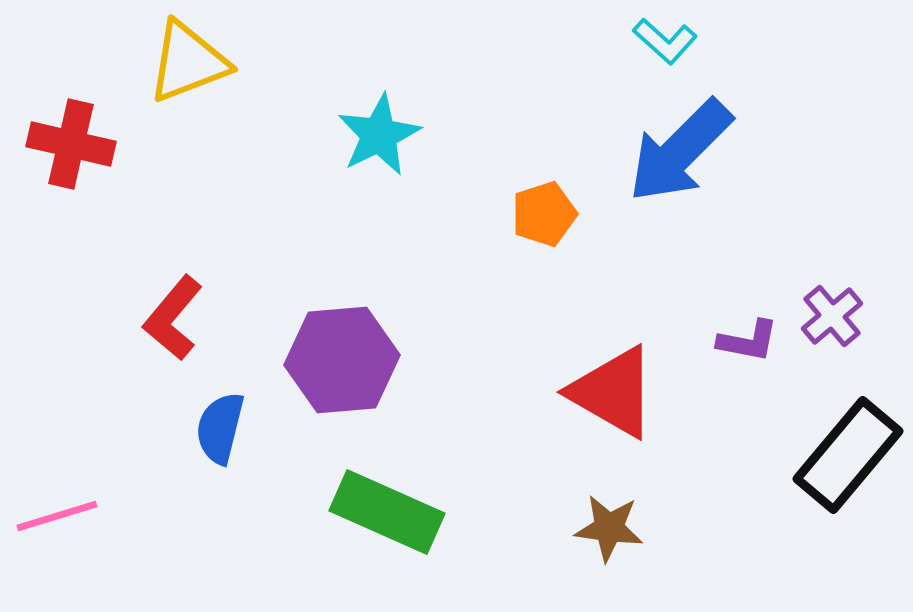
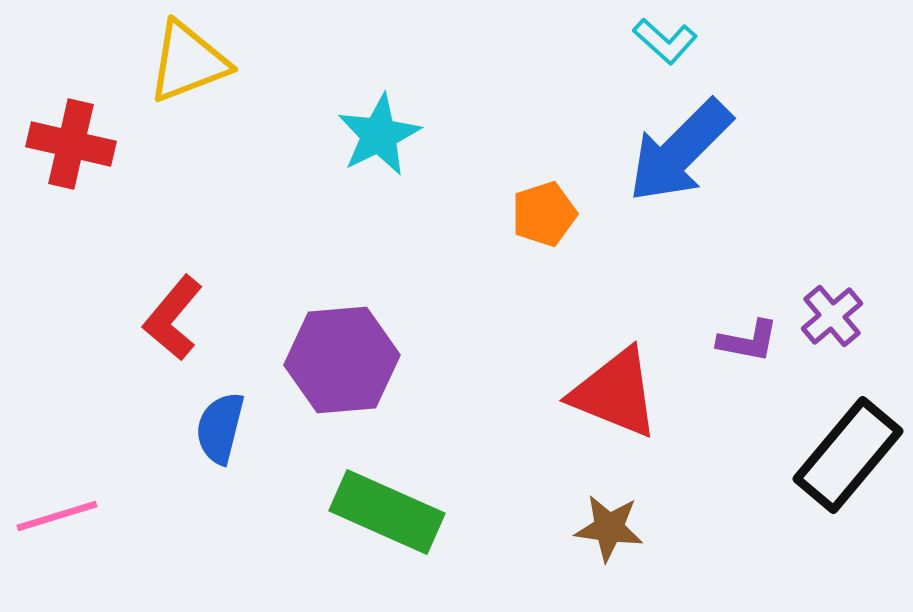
red triangle: moved 2 px right, 1 px down; rotated 8 degrees counterclockwise
